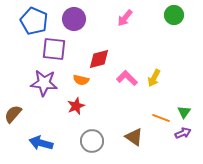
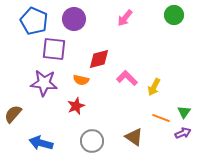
yellow arrow: moved 9 px down
